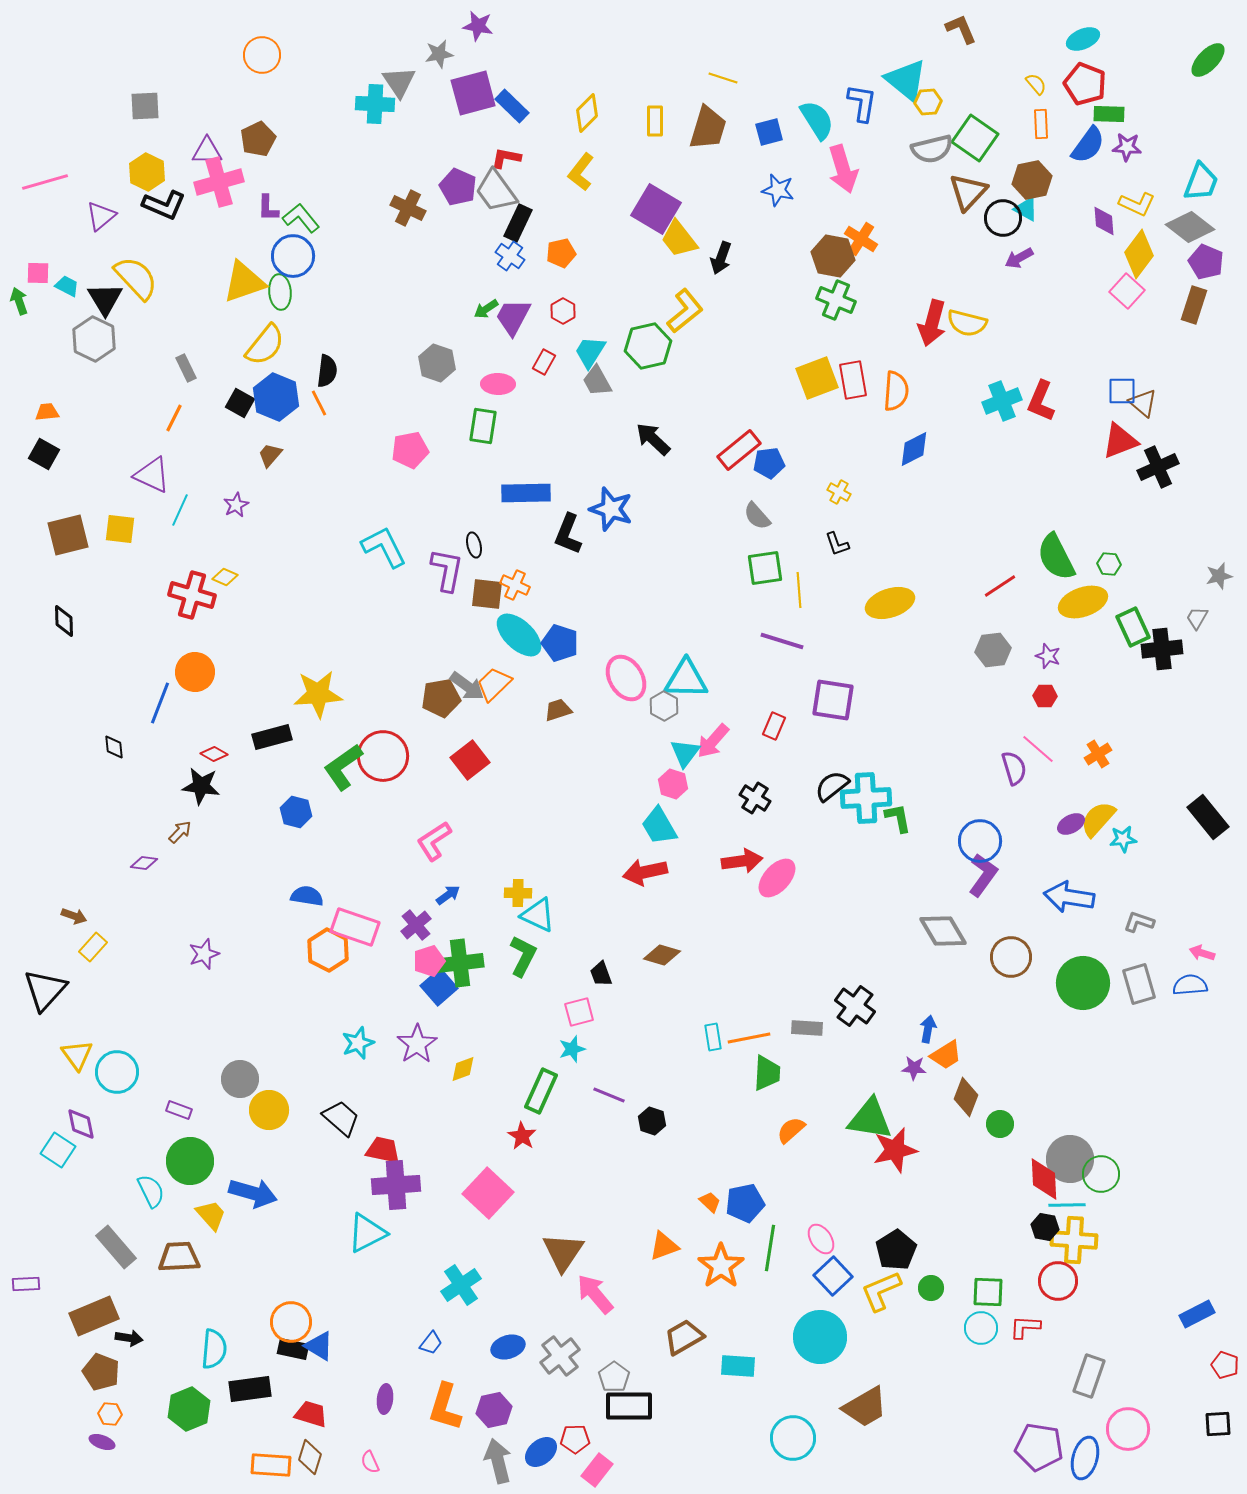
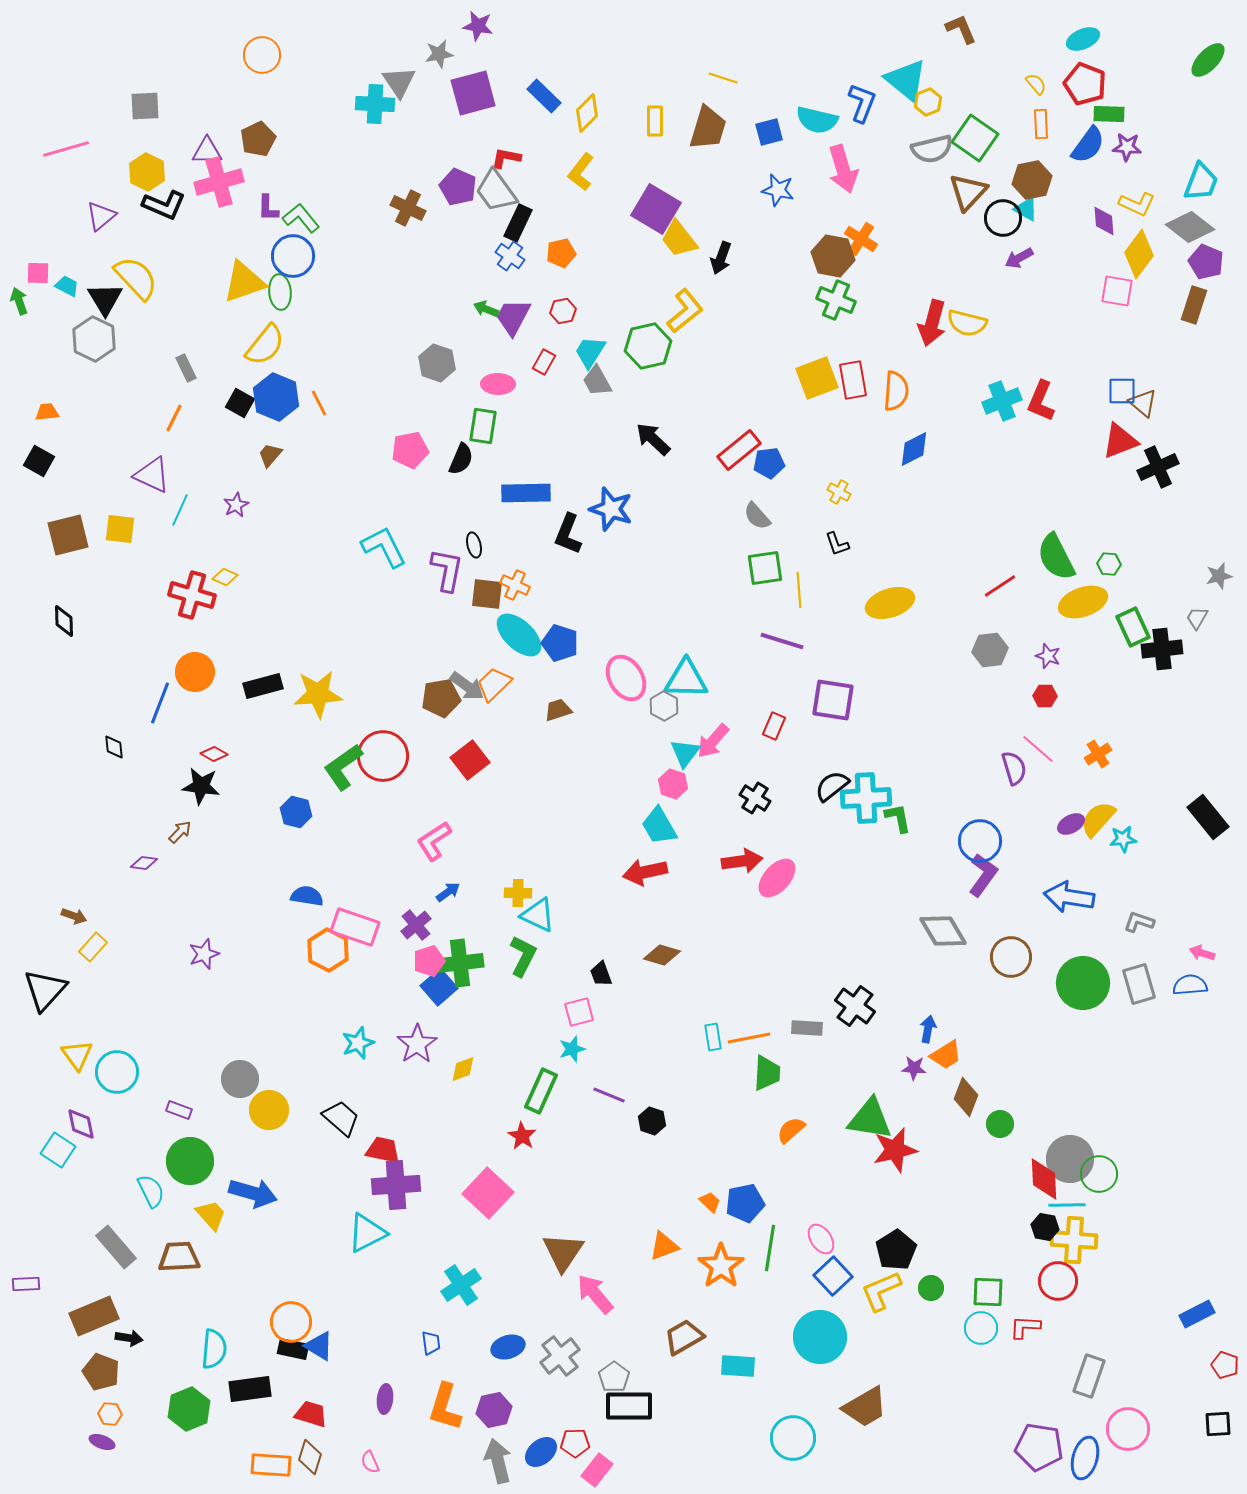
yellow hexagon at (928, 102): rotated 16 degrees counterclockwise
blue L-shape at (862, 103): rotated 12 degrees clockwise
blue rectangle at (512, 106): moved 32 px right, 10 px up
cyan semicircle at (817, 120): rotated 135 degrees clockwise
pink line at (45, 182): moved 21 px right, 33 px up
pink square at (1127, 291): moved 10 px left; rotated 32 degrees counterclockwise
green arrow at (486, 309): rotated 55 degrees clockwise
red hexagon at (563, 311): rotated 20 degrees clockwise
black semicircle at (327, 371): moved 134 px right, 88 px down; rotated 16 degrees clockwise
black square at (44, 454): moved 5 px left, 7 px down
gray hexagon at (993, 650): moved 3 px left
black rectangle at (272, 737): moved 9 px left, 51 px up
blue arrow at (448, 895): moved 3 px up
green circle at (1101, 1174): moved 2 px left
blue trapezoid at (431, 1343): rotated 45 degrees counterclockwise
red pentagon at (575, 1439): moved 4 px down
